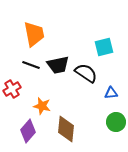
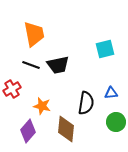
cyan square: moved 1 px right, 2 px down
black semicircle: moved 30 px down; rotated 65 degrees clockwise
